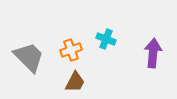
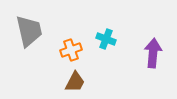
gray trapezoid: moved 26 px up; rotated 32 degrees clockwise
